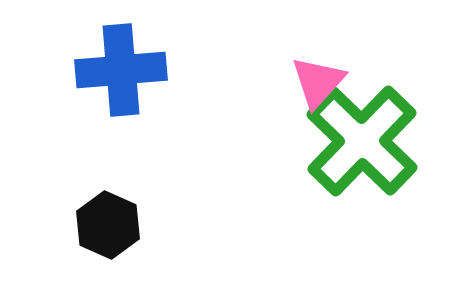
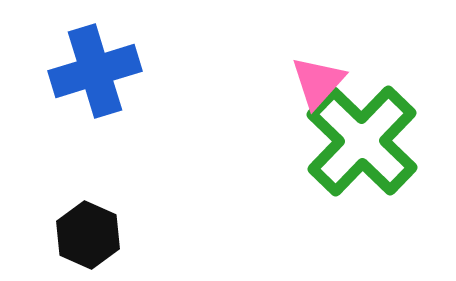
blue cross: moved 26 px left, 1 px down; rotated 12 degrees counterclockwise
black hexagon: moved 20 px left, 10 px down
